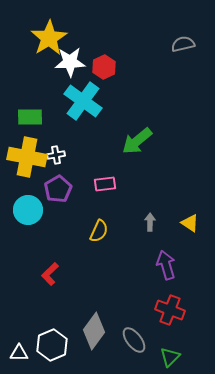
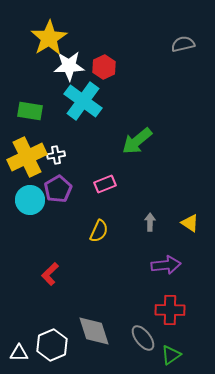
white star: moved 1 px left, 4 px down
green rectangle: moved 6 px up; rotated 10 degrees clockwise
yellow cross: rotated 36 degrees counterclockwise
pink rectangle: rotated 15 degrees counterclockwise
cyan circle: moved 2 px right, 10 px up
purple arrow: rotated 100 degrees clockwise
red cross: rotated 20 degrees counterclockwise
gray diamond: rotated 54 degrees counterclockwise
gray ellipse: moved 9 px right, 2 px up
green triangle: moved 1 px right, 2 px up; rotated 10 degrees clockwise
